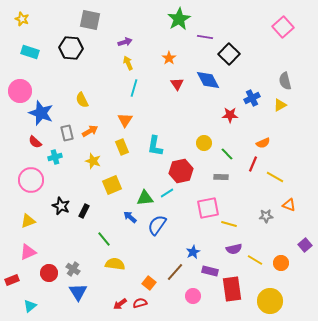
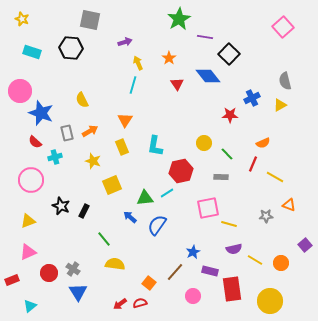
cyan rectangle at (30, 52): moved 2 px right
yellow arrow at (128, 63): moved 10 px right
blue diamond at (208, 80): moved 4 px up; rotated 10 degrees counterclockwise
cyan line at (134, 88): moved 1 px left, 3 px up
